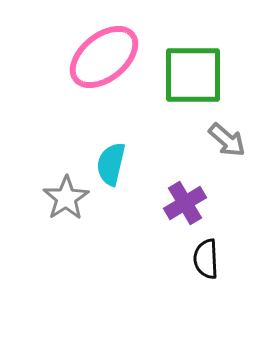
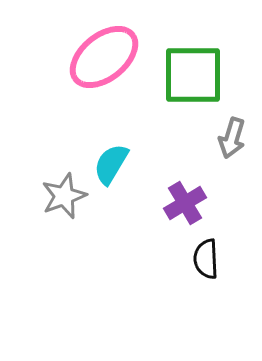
gray arrow: moved 5 px right, 2 px up; rotated 66 degrees clockwise
cyan semicircle: rotated 18 degrees clockwise
gray star: moved 2 px left, 2 px up; rotated 12 degrees clockwise
